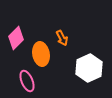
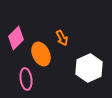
orange ellipse: rotated 15 degrees counterclockwise
pink ellipse: moved 1 px left, 2 px up; rotated 15 degrees clockwise
